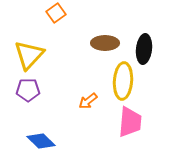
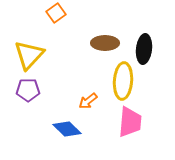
blue diamond: moved 26 px right, 12 px up
